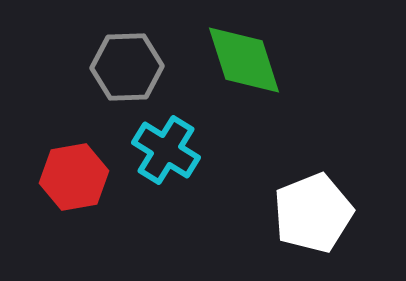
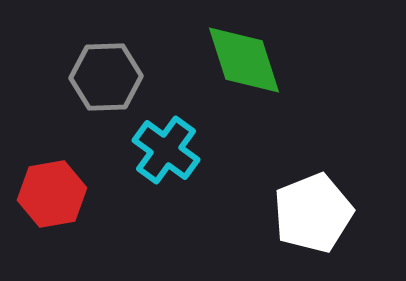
gray hexagon: moved 21 px left, 10 px down
cyan cross: rotated 4 degrees clockwise
red hexagon: moved 22 px left, 17 px down
